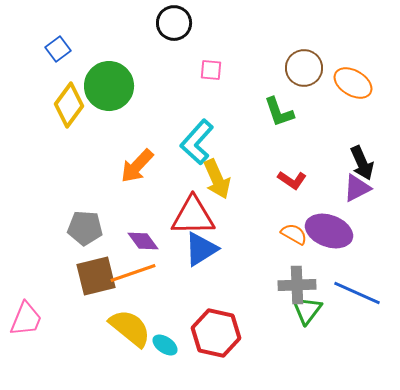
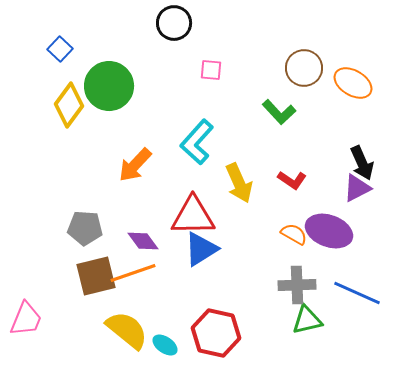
blue square: moved 2 px right; rotated 10 degrees counterclockwise
green L-shape: rotated 24 degrees counterclockwise
orange arrow: moved 2 px left, 1 px up
yellow arrow: moved 22 px right, 4 px down
green triangle: moved 10 px down; rotated 40 degrees clockwise
yellow semicircle: moved 3 px left, 2 px down
